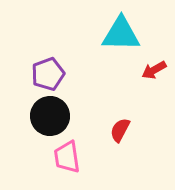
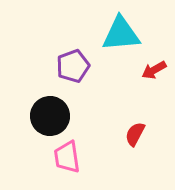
cyan triangle: rotated 6 degrees counterclockwise
purple pentagon: moved 25 px right, 8 px up
red semicircle: moved 15 px right, 4 px down
